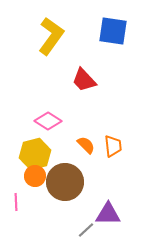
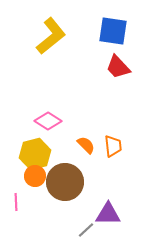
yellow L-shape: rotated 15 degrees clockwise
red trapezoid: moved 34 px right, 13 px up
